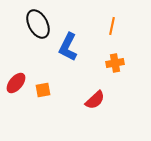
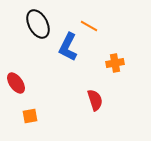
orange line: moved 23 px left; rotated 72 degrees counterclockwise
red ellipse: rotated 75 degrees counterclockwise
orange square: moved 13 px left, 26 px down
red semicircle: rotated 65 degrees counterclockwise
